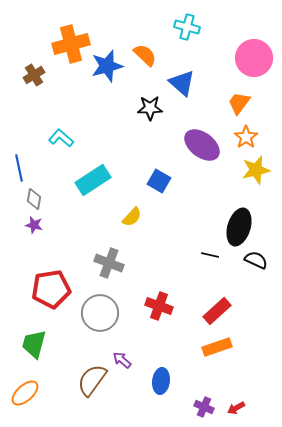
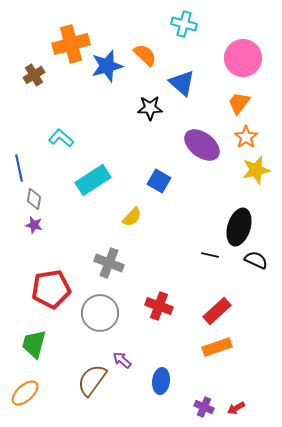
cyan cross: moved 3 px left, 3 px up
pink circle: moved 11 px left
